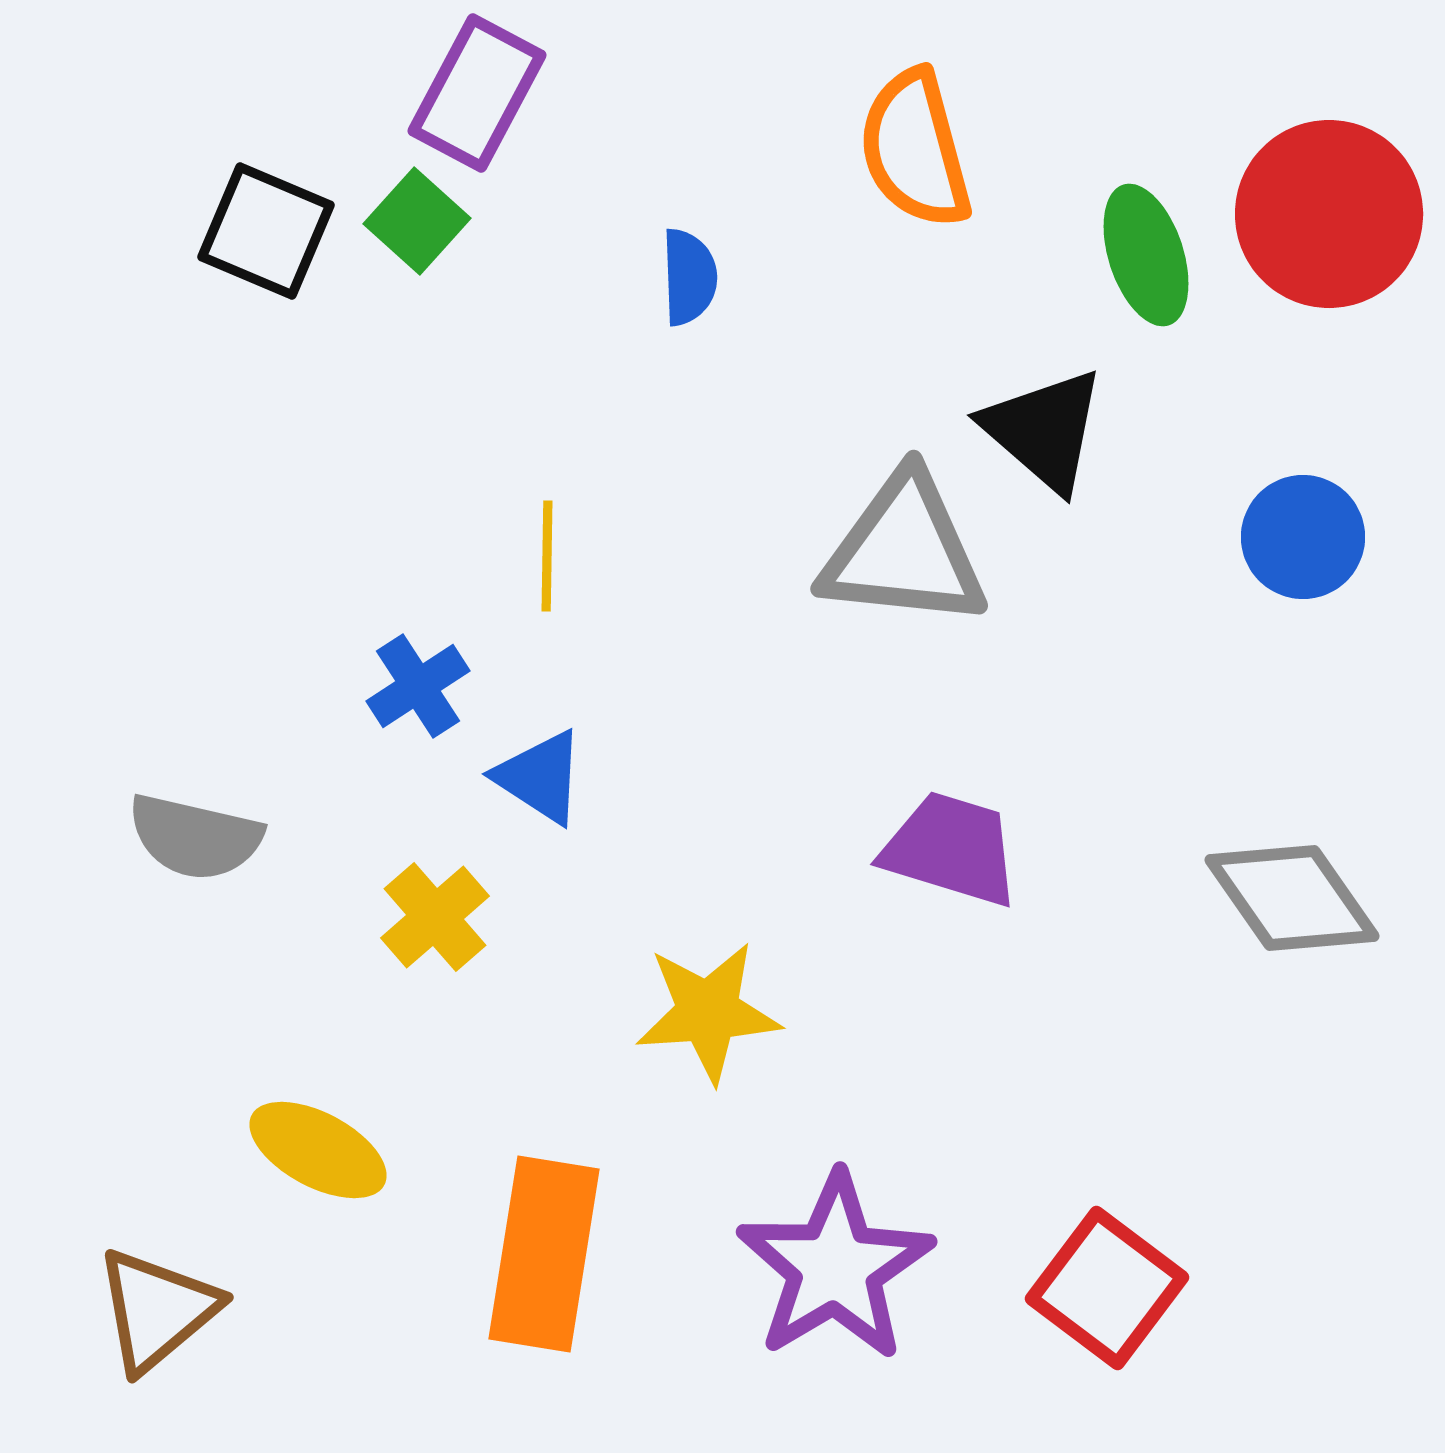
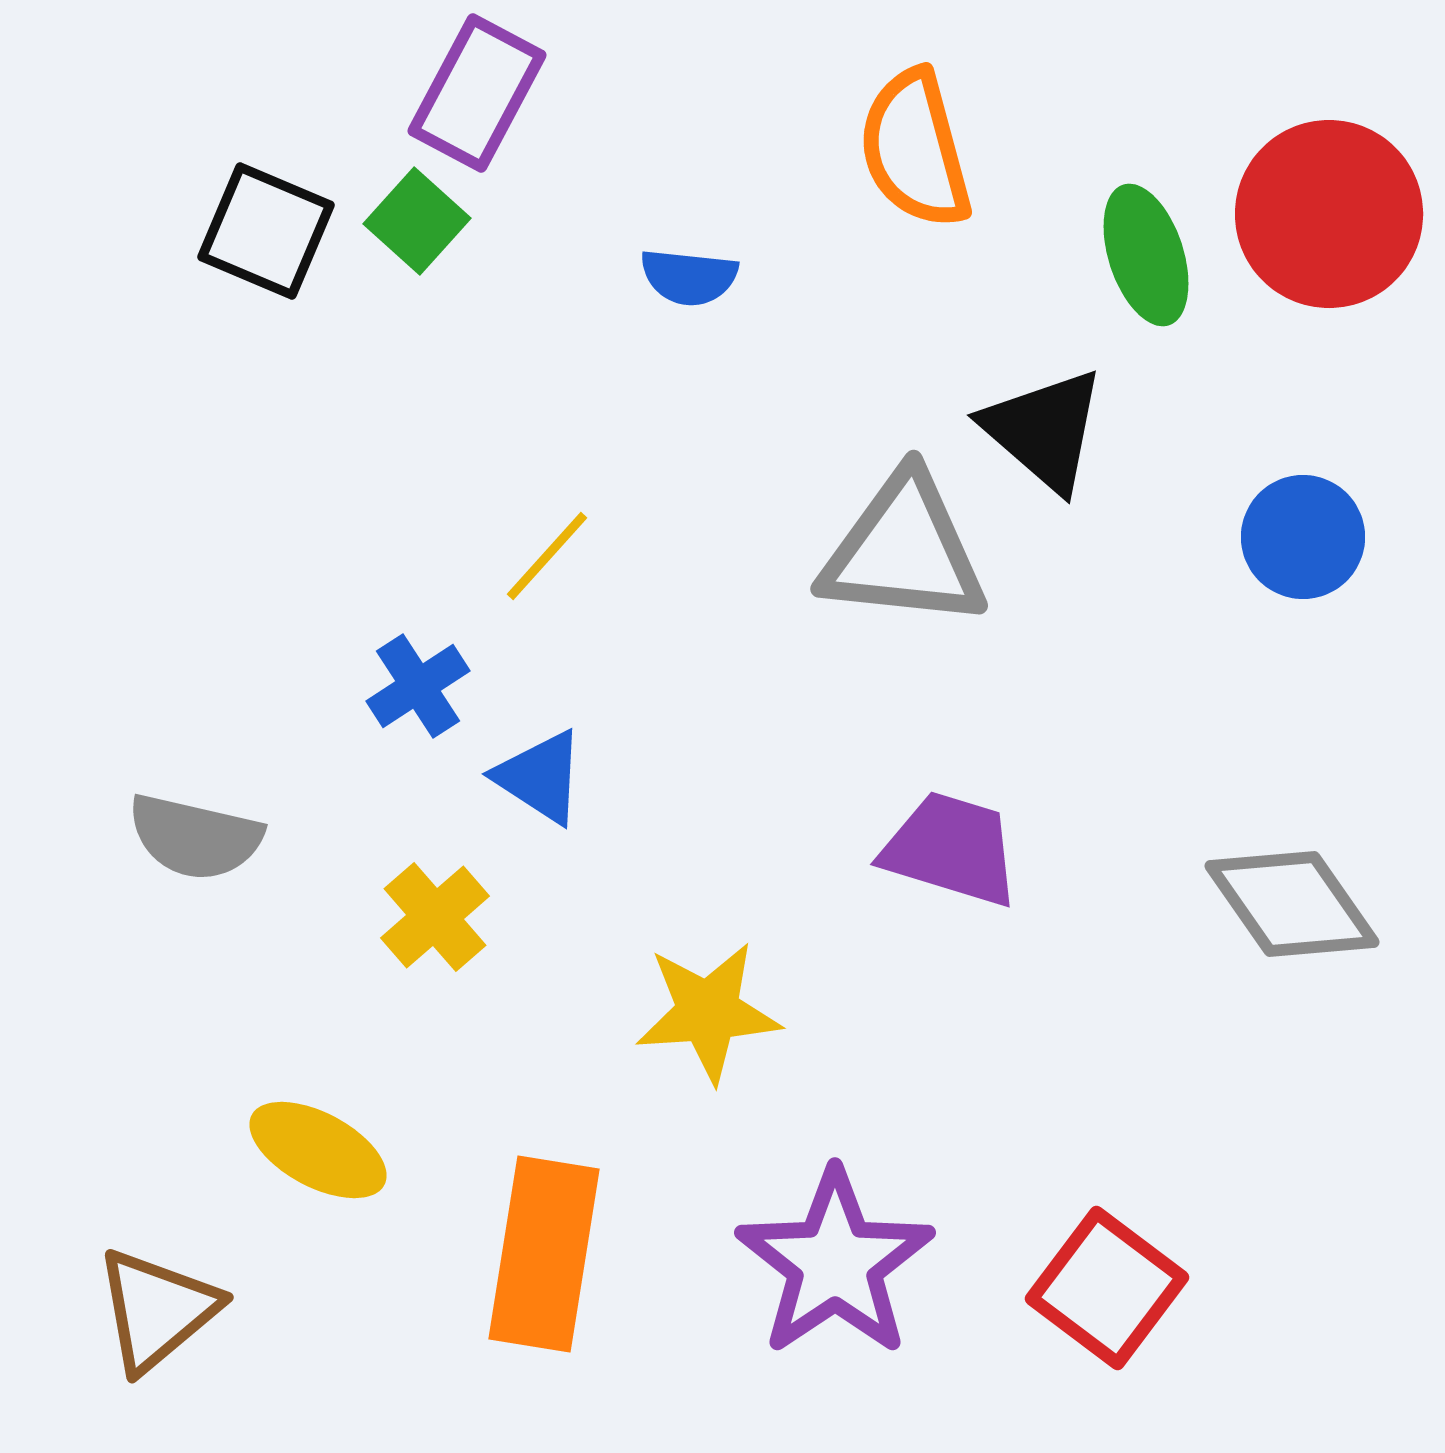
blue semicircle: rotated 98 degrees clockwise
yellow line: rotated 41 degrees clockwise
gray diamond: moved 6 px down
purple star: moved 4 px up; rotated 3 degrees counterclockwise
